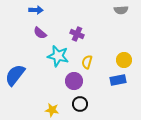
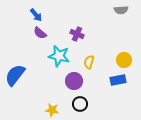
blue arrow: moved 5 px down; rotated 48 degrees clockwise
cyan star: moved 1 px right
yellow semicircle: moved 2 px right
